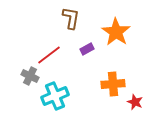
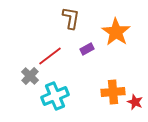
red line: moved 1 px right, 1 px down
gray cross: rotated 18 degrees clockwise
orange cross: moved 8 px down
